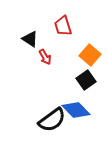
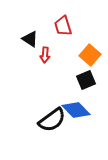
red arrow: moved 2 px up; rotated 35 degrees clockwise
black square: rotated 12 degrees clockwise
